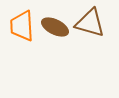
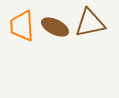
brown triangle: rotated 28 degrees counterclockwise
